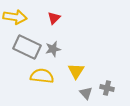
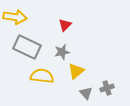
red triangle: moved 11 px right, 7 px down
gray star: moved 9 px right, 3 px down
yellow triangle: rotated 18 degrees clockwise
gray cross: rotated 32 degrees counterclockwise
